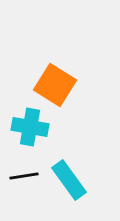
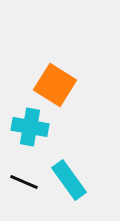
black line: moved 6 px down; rotated 32 degrees clockwise
